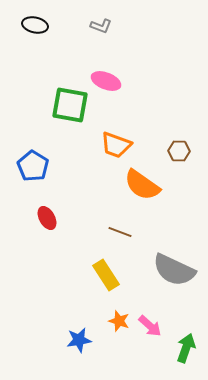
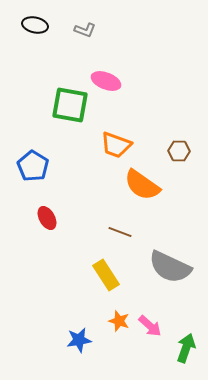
gray L-shape: moved 16 px left, 4 px down
gray semicircle: moved 4 px left, 3 px up
